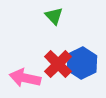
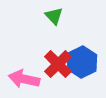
blue hexagon: moved 1 px up
pink arrow: moved 1 px left, 1 px down
